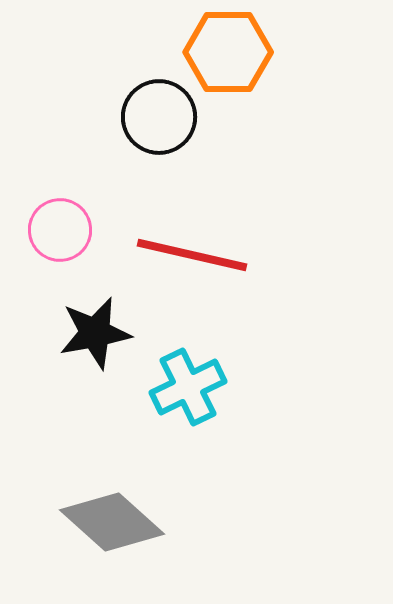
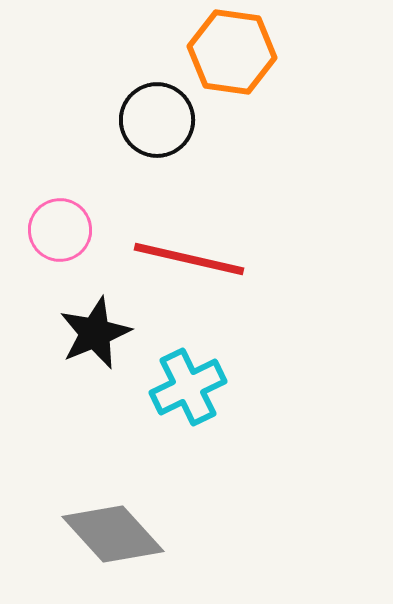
orange hexagon: moved 4 px right; rotated 8 degrees clockwise
black circle: moved 2 px left, 3 px down
red line: moved 3 px left, 4 px down
black star: rotated 12 degrees counterclockwise
gray diamond: moved 1 px right, 12 px down; rotated 6 degrees clockwise
